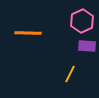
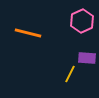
orange line: rotated 12 degrees clockwise
purple rectangle: moved 12 px down
